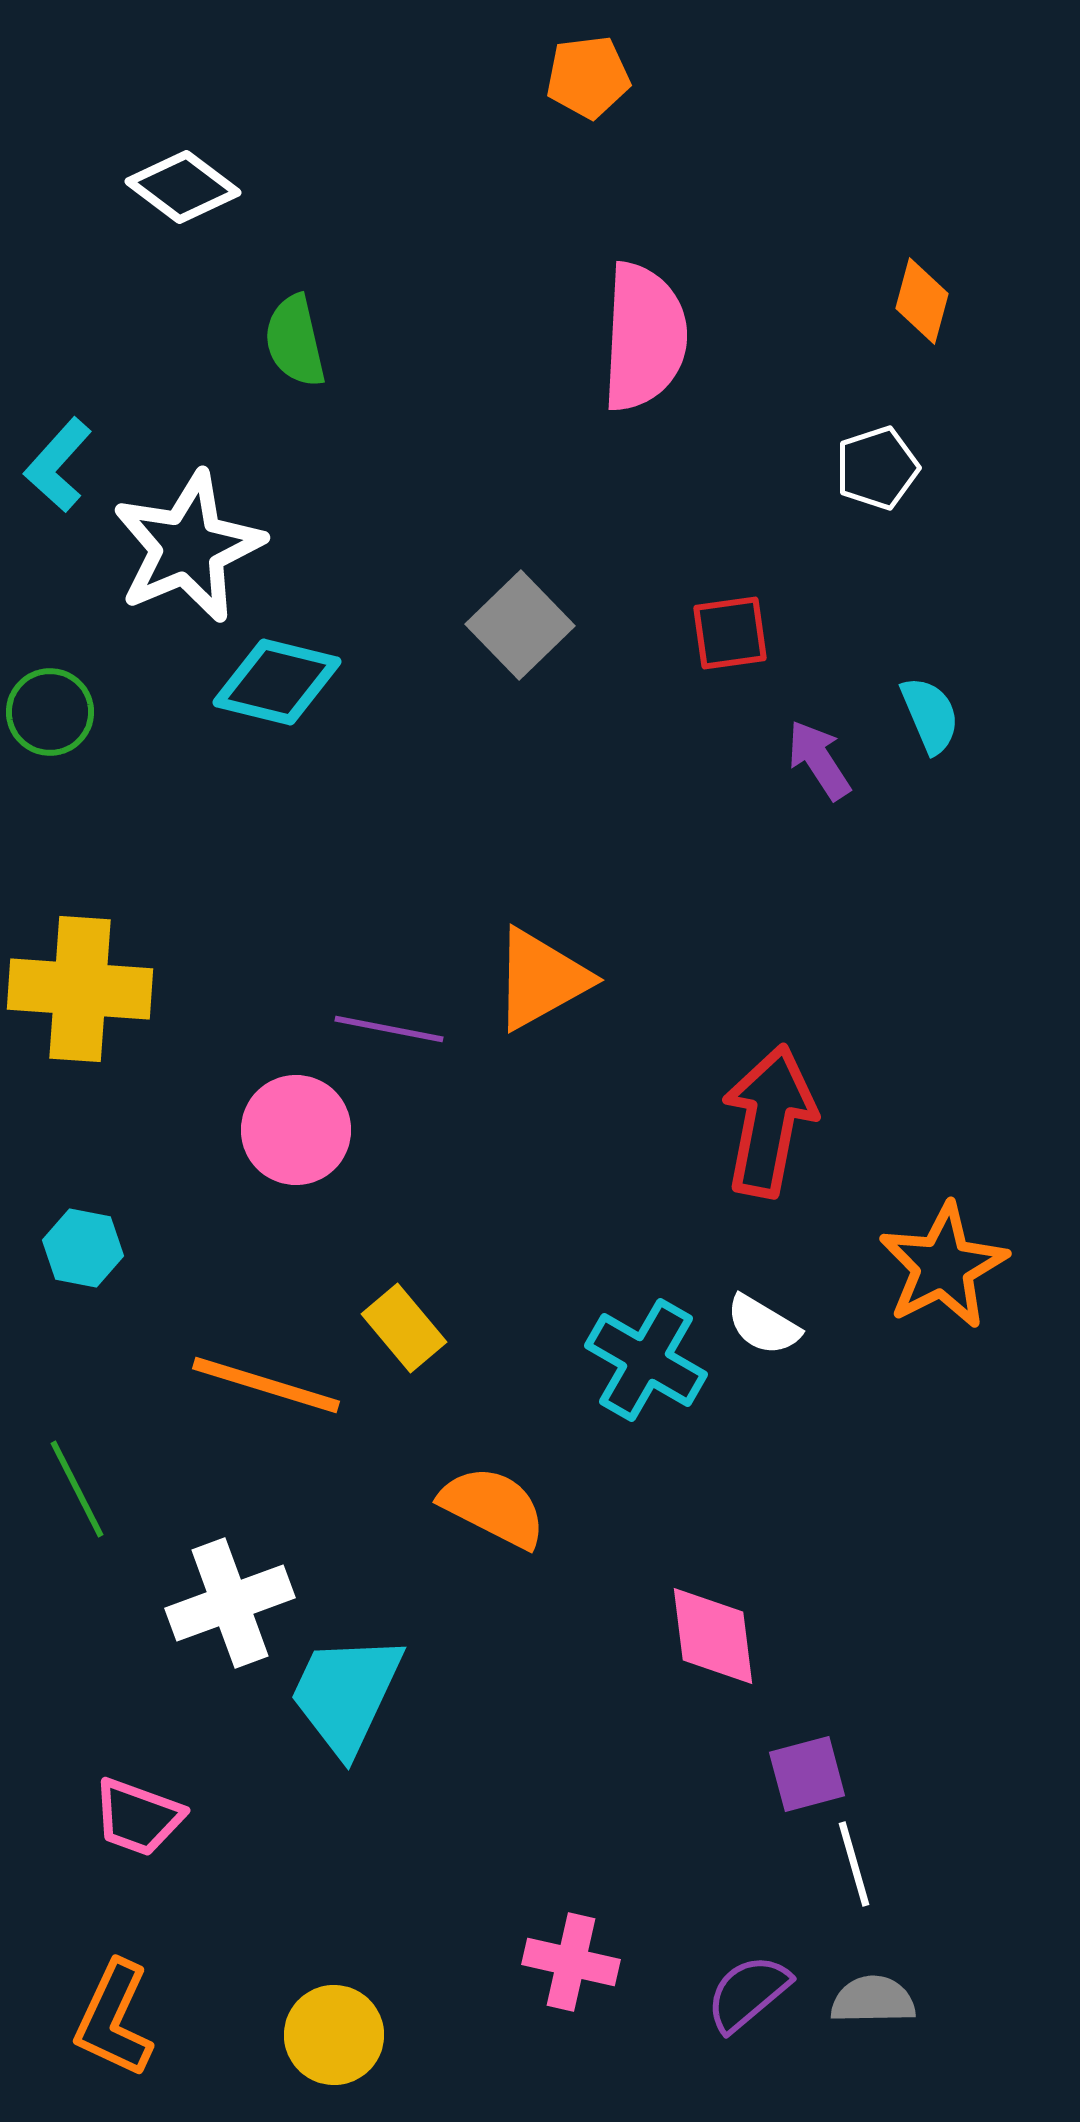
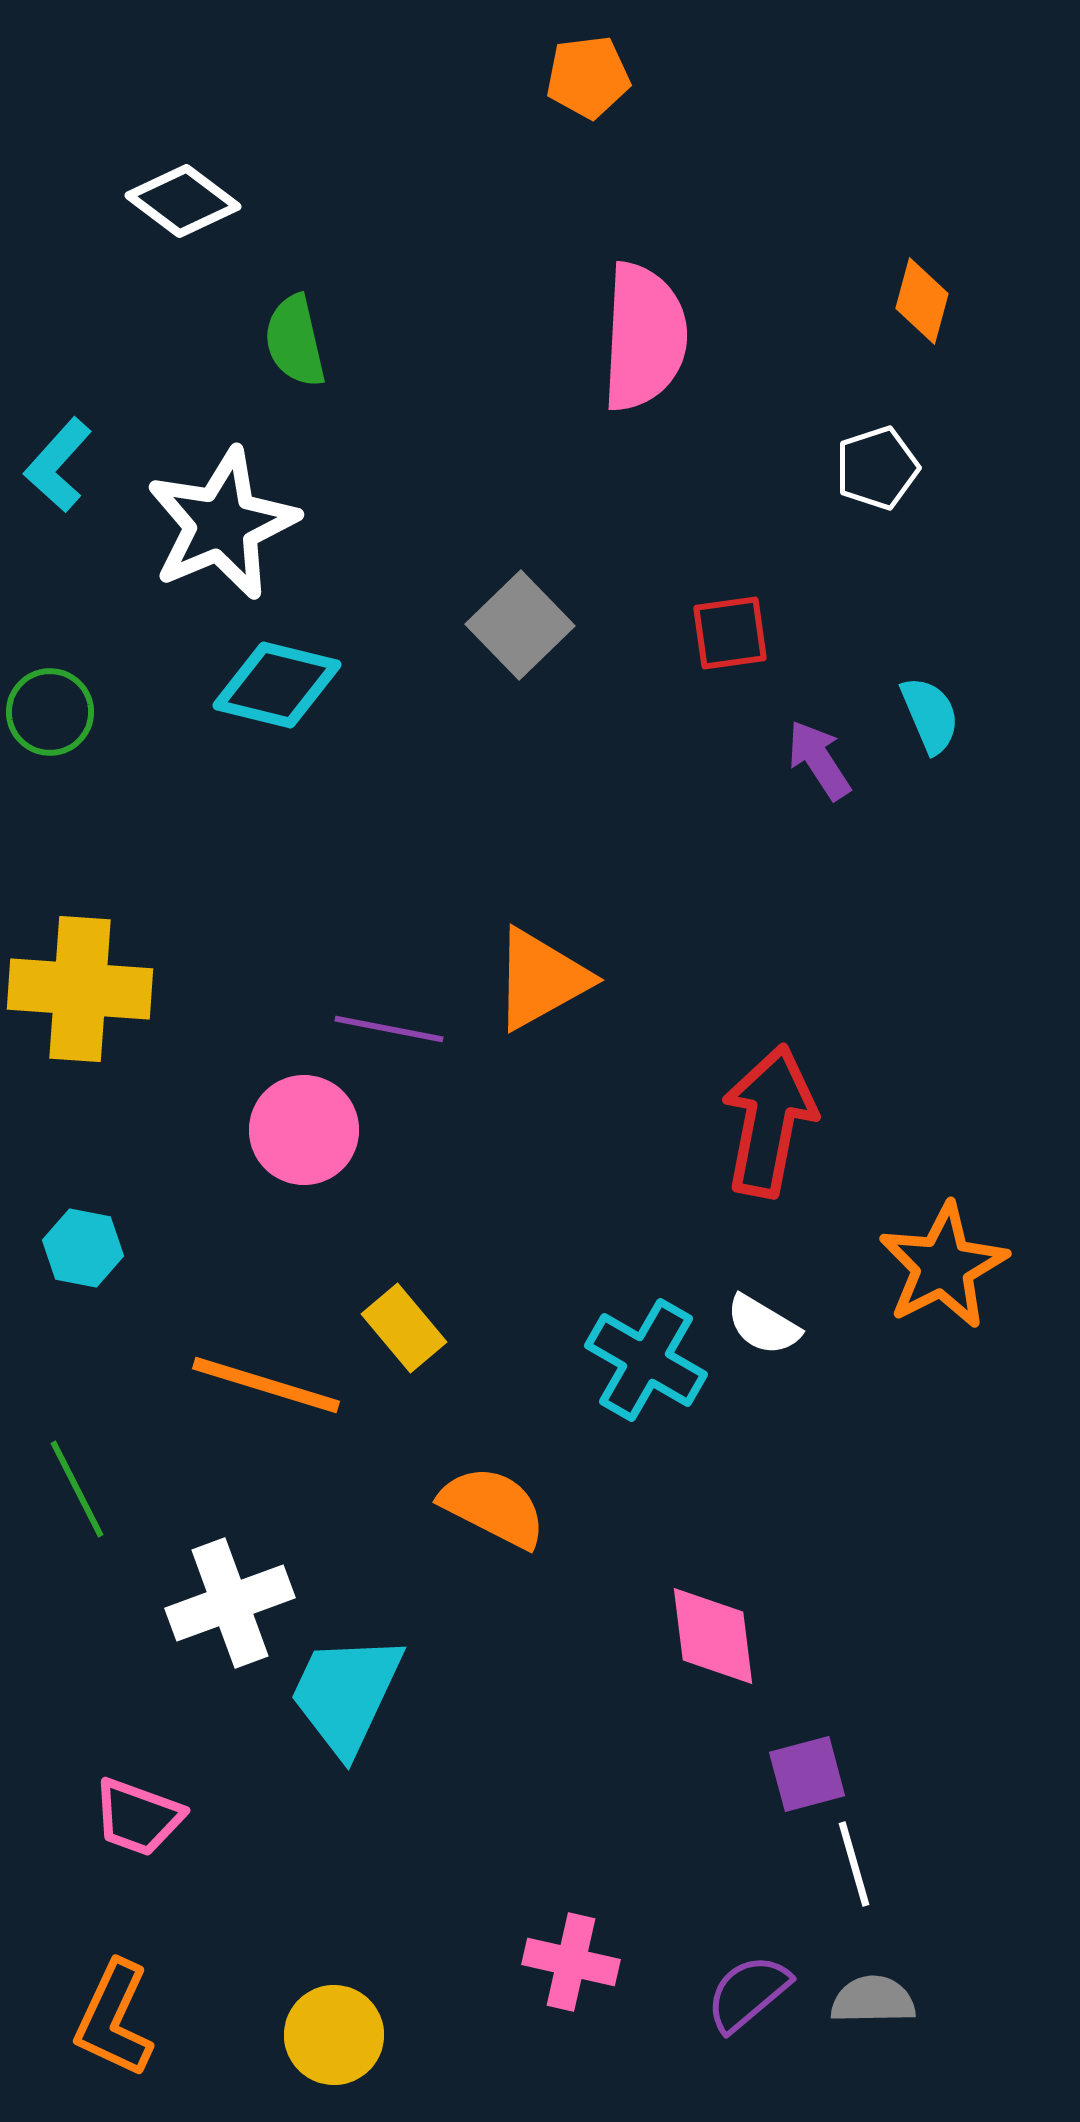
white diamond: moved 14 px down
white star: moved 34 px right, 23 px up
cyan diamond: moved 3 px down
pink circle: moved 8 px right
